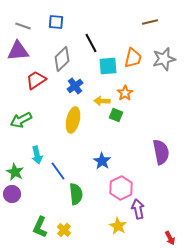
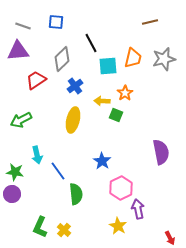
green star: rotated 18 degrees counterclockwise
